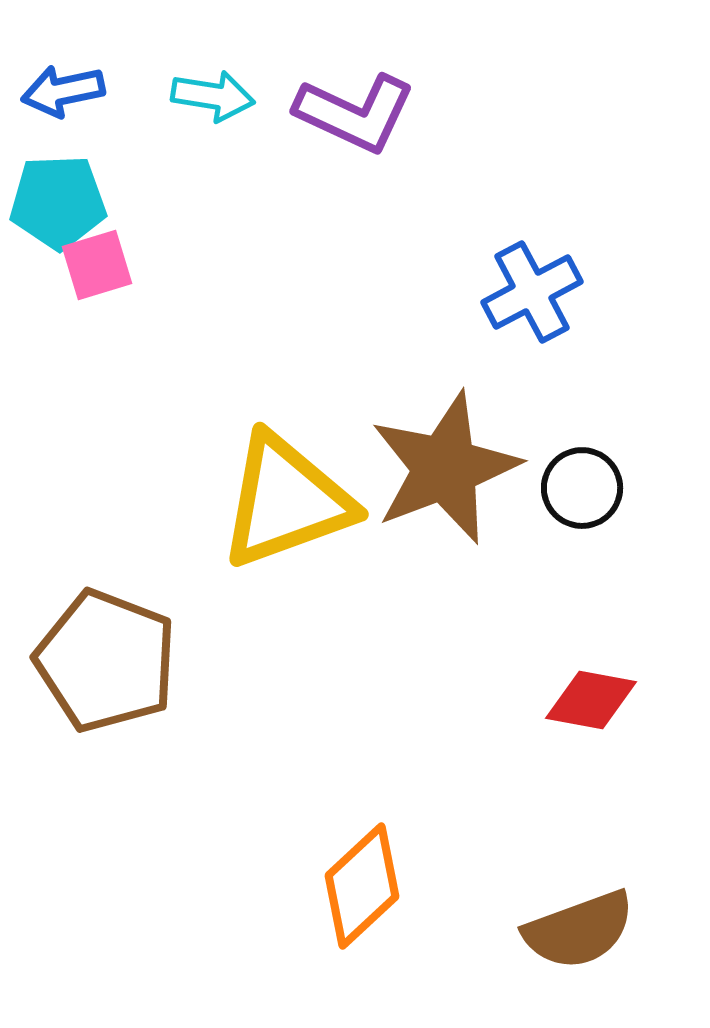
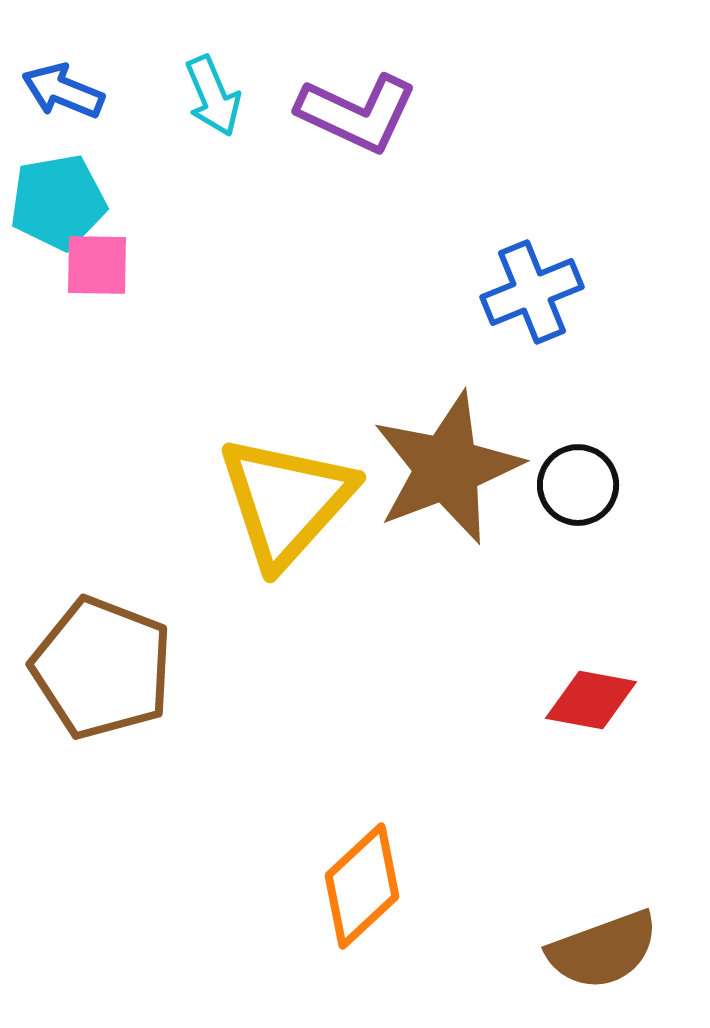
blue arrow: rotated 34 degrees clockwise
cyan arrow: rotated 58 degrees clockwise
purple L-shape: moved 2 px right
cyan pentagon: rotated 8 degrees counterclockwise
pink square: rotated 18 degrees clockwise
blue cross: rotated 6 degrees clockwise
brown star: moved 2 px right
black circle: moved 4 px left, 3 px up
yellow triangle: rotated 28 degrees counterclockwise
brown pentagon: moved 4 px left, 7 px down
brown semicircle: moved 24 px right, 20 px down
